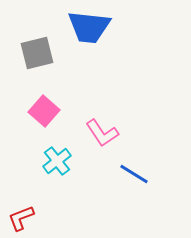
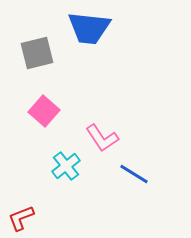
blue trapezoid: moved 1 px down
pink L-shape: moved 5 px down
cyan cross: moved 9 px right, 5 px down
